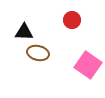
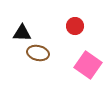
red circle: moved 3 px right, 6 px down
black triangle: moved 2 px left, 1 px down
